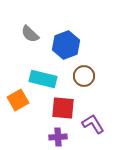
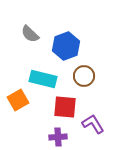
blue hexagon: moved 1 px down
red square: moved 2 px right, 1 px up
